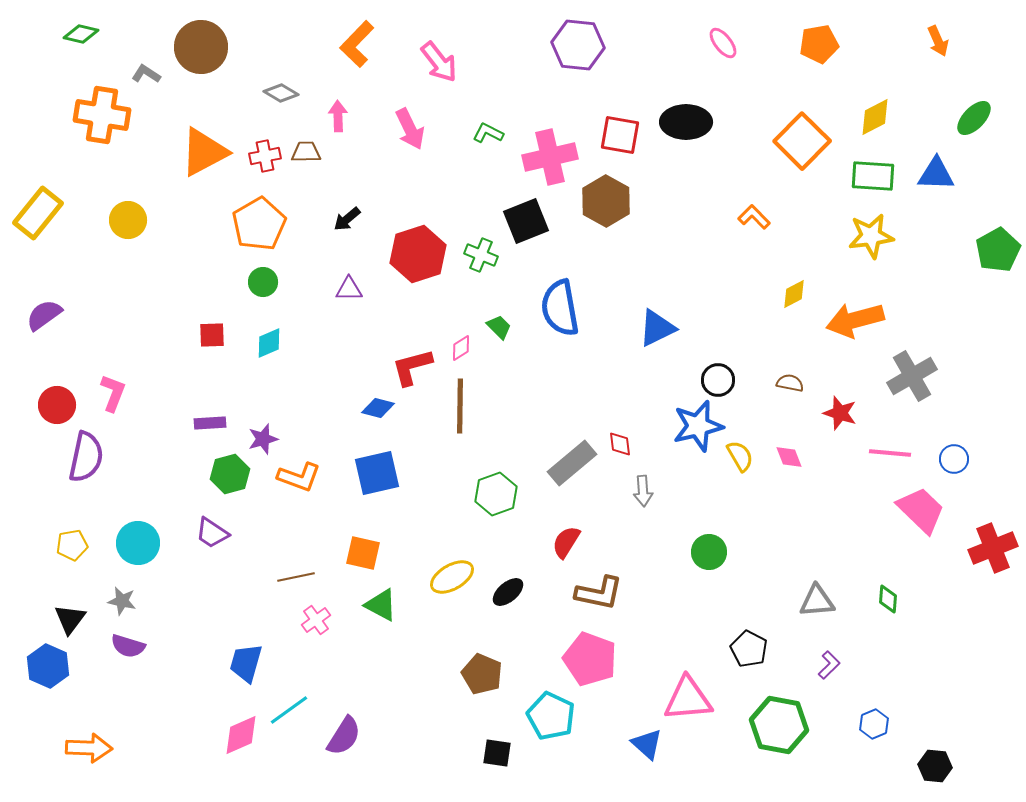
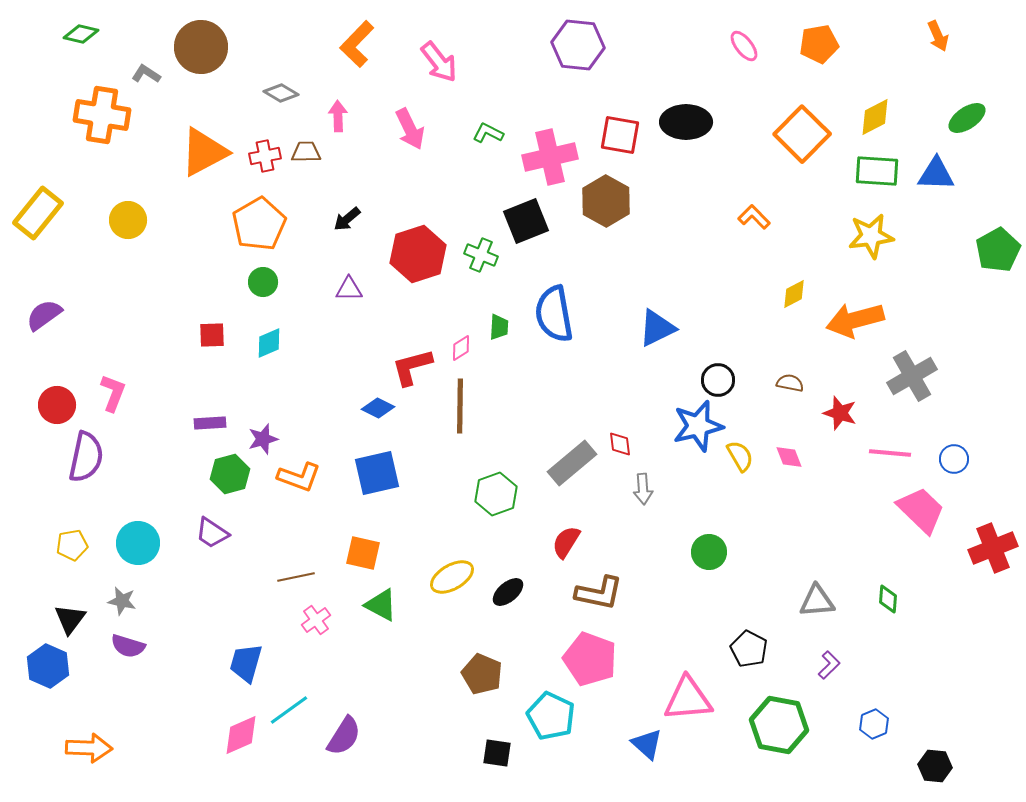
orange arrow at (938, 41): moved 5 px up
pink ellipse at (723, 43): moved 21 px right, 3 px down
green ellipse at (974, 118): moved 7 px left; rotated 12 degrees clockwise
orange square at (802, 141): moved 7 px up
green rectangle at (873, 176): moved 4 px right, 5 px up
blue semicircle at (560, 308): moved 6 px left, 6 px down
green trapezoid at (499, 327): rotated 48 degrees clockwise
blue diamond at (378, 408): rotated 12 degrees clockwise
gray arrow at (643, 491): moved 2 px up
